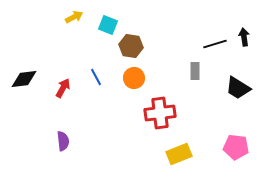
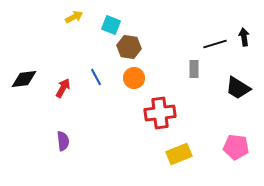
cyan square: moved 3 px right
brown hexagon: moved 2 px left, 1 px down
gray rectangle: moved 1 px left, 2 px up
